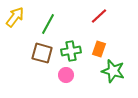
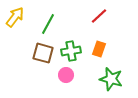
brown square: moved 1 px right
green star: moved 2 px left, 8 px down
